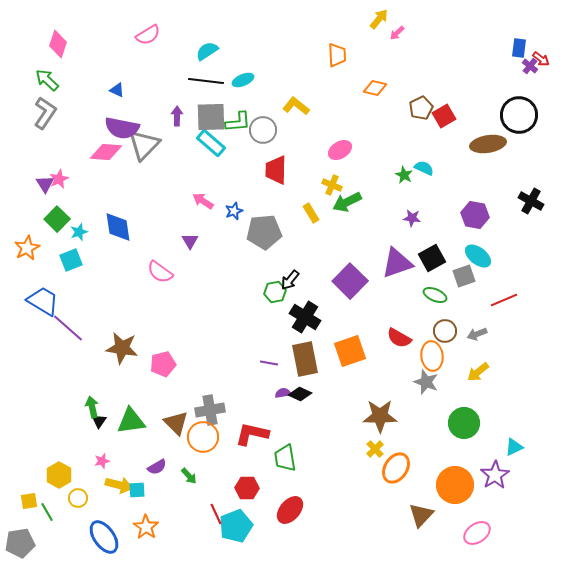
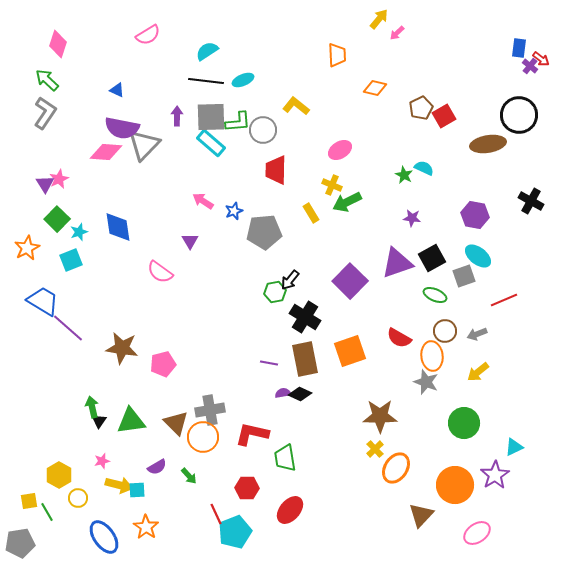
cyan pentagon at (236, 526): moved 1 px left, 6 px down
